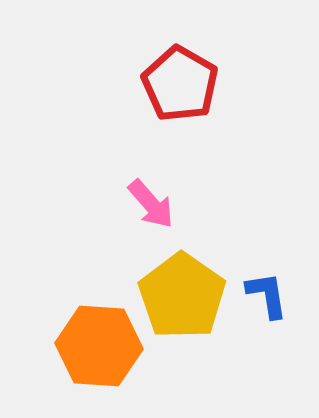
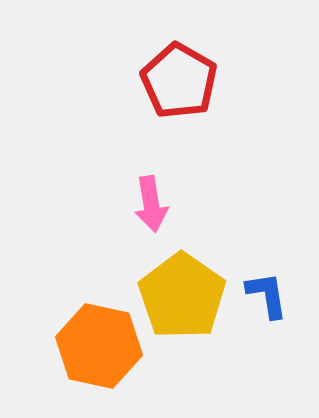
red pentagon: moved 1 px left, 3 px up
pink arrow: rotated 32 degrees clockwise
orange hexagon: rotated 8 degrees clockwise
